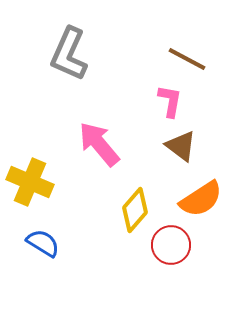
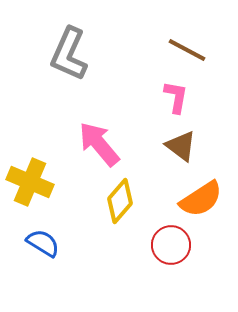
brown line: moved 9 px up
pink L-shape: moved 6 px right, 4 px up
yellow diamond: moved 15 px left, 9 px up
